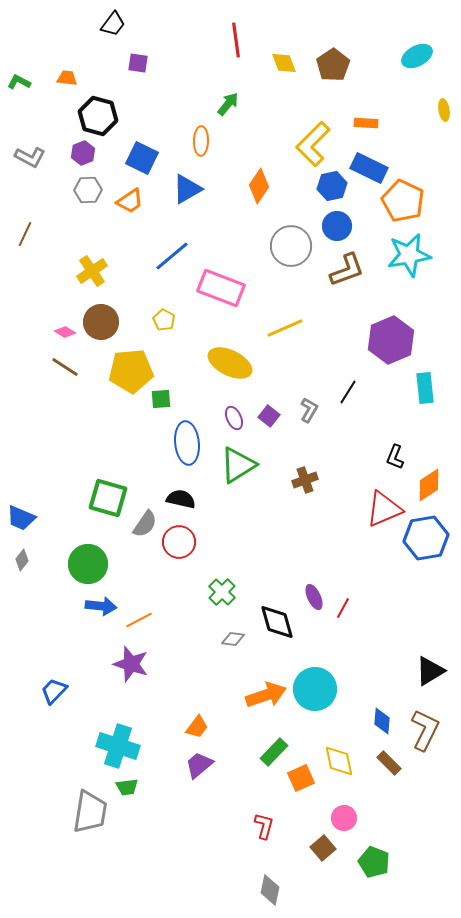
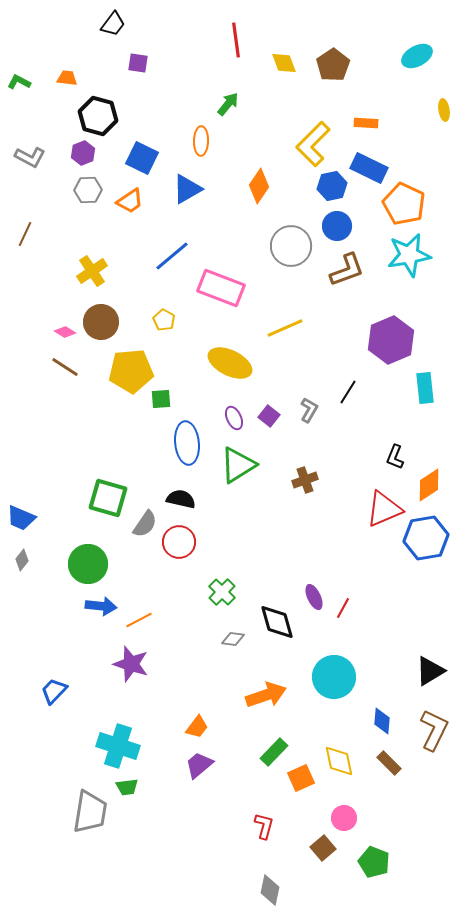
orange pentagon at (403, 201): moved 1 px right, 3 px down
cyan circle at (315, 689): moved 19 px right, 12 px up
brown L-shape at (425, 730): moved 9 px right
